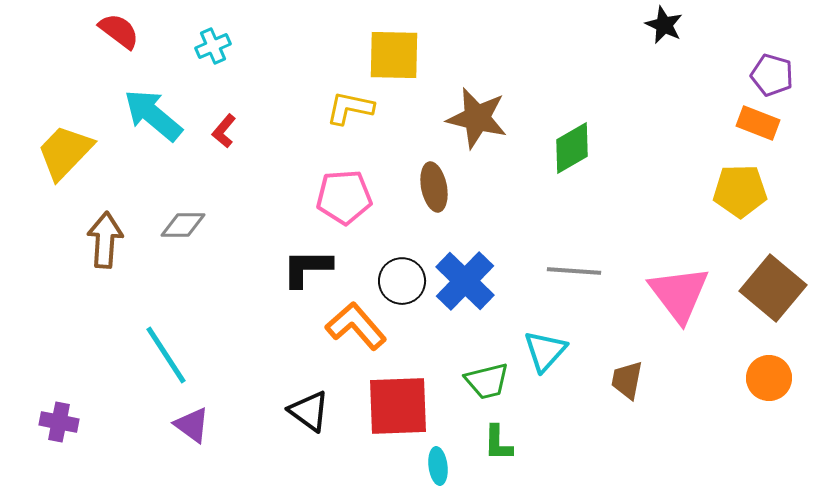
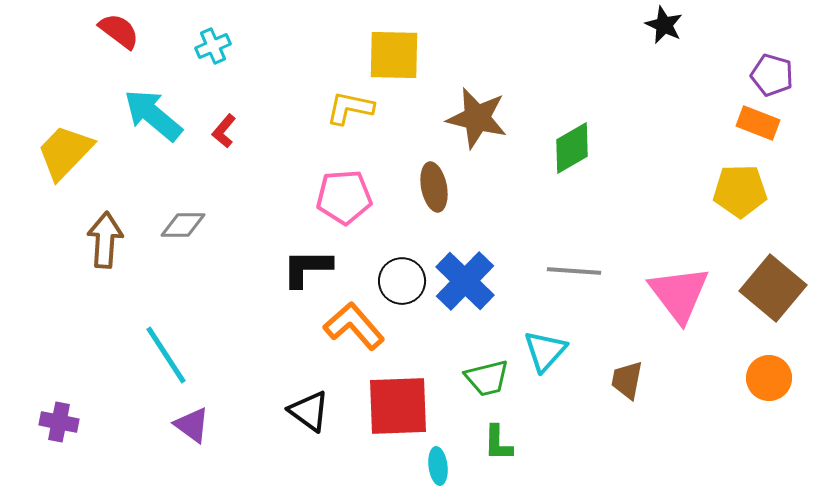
orange L-shape: moved 2 px left
green trapezoid: moved 3 px up
